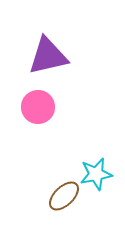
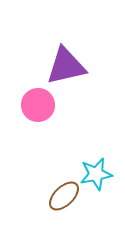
purple triangle: moved 18 px right, 10 px down
pink circle: moved 2 px up
